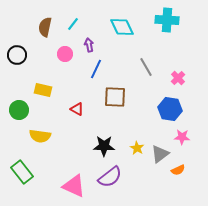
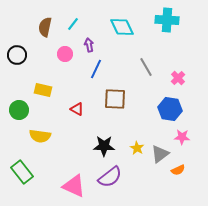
brown square: moved 2 px down
